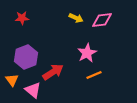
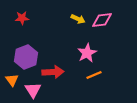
yellow arrow: moved 2 px right, 1 px down
red arrow: rotated 30 degrees clockwise
pink triangle: rotated 18 degrees clockwise
